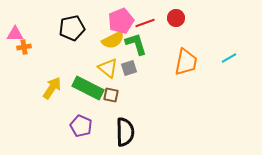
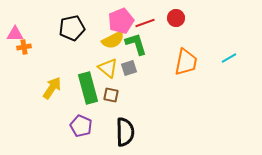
green rectangle: rotated 48 degrees clockwise
